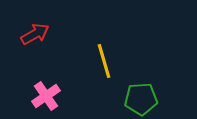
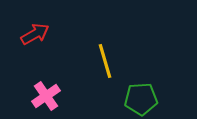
yellow line: moved 1 px right
